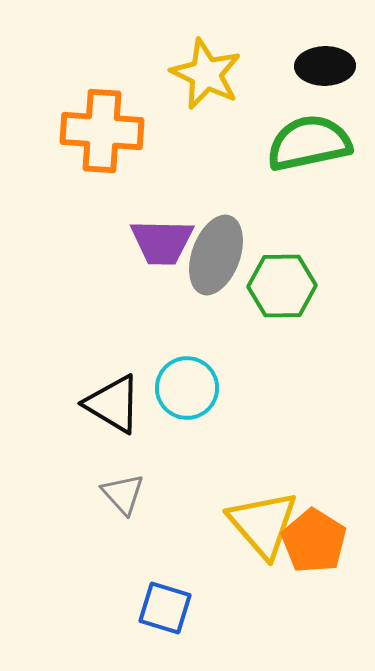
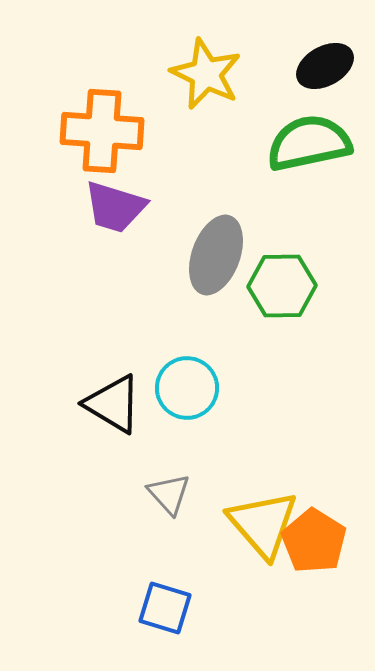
black ellipse: rotated 28 degrees counterclockwise
purple trapezoid: moved 47 px left, 35 px up; rotated 16 degrees clockwise
gray triangle: moved 46 px right
